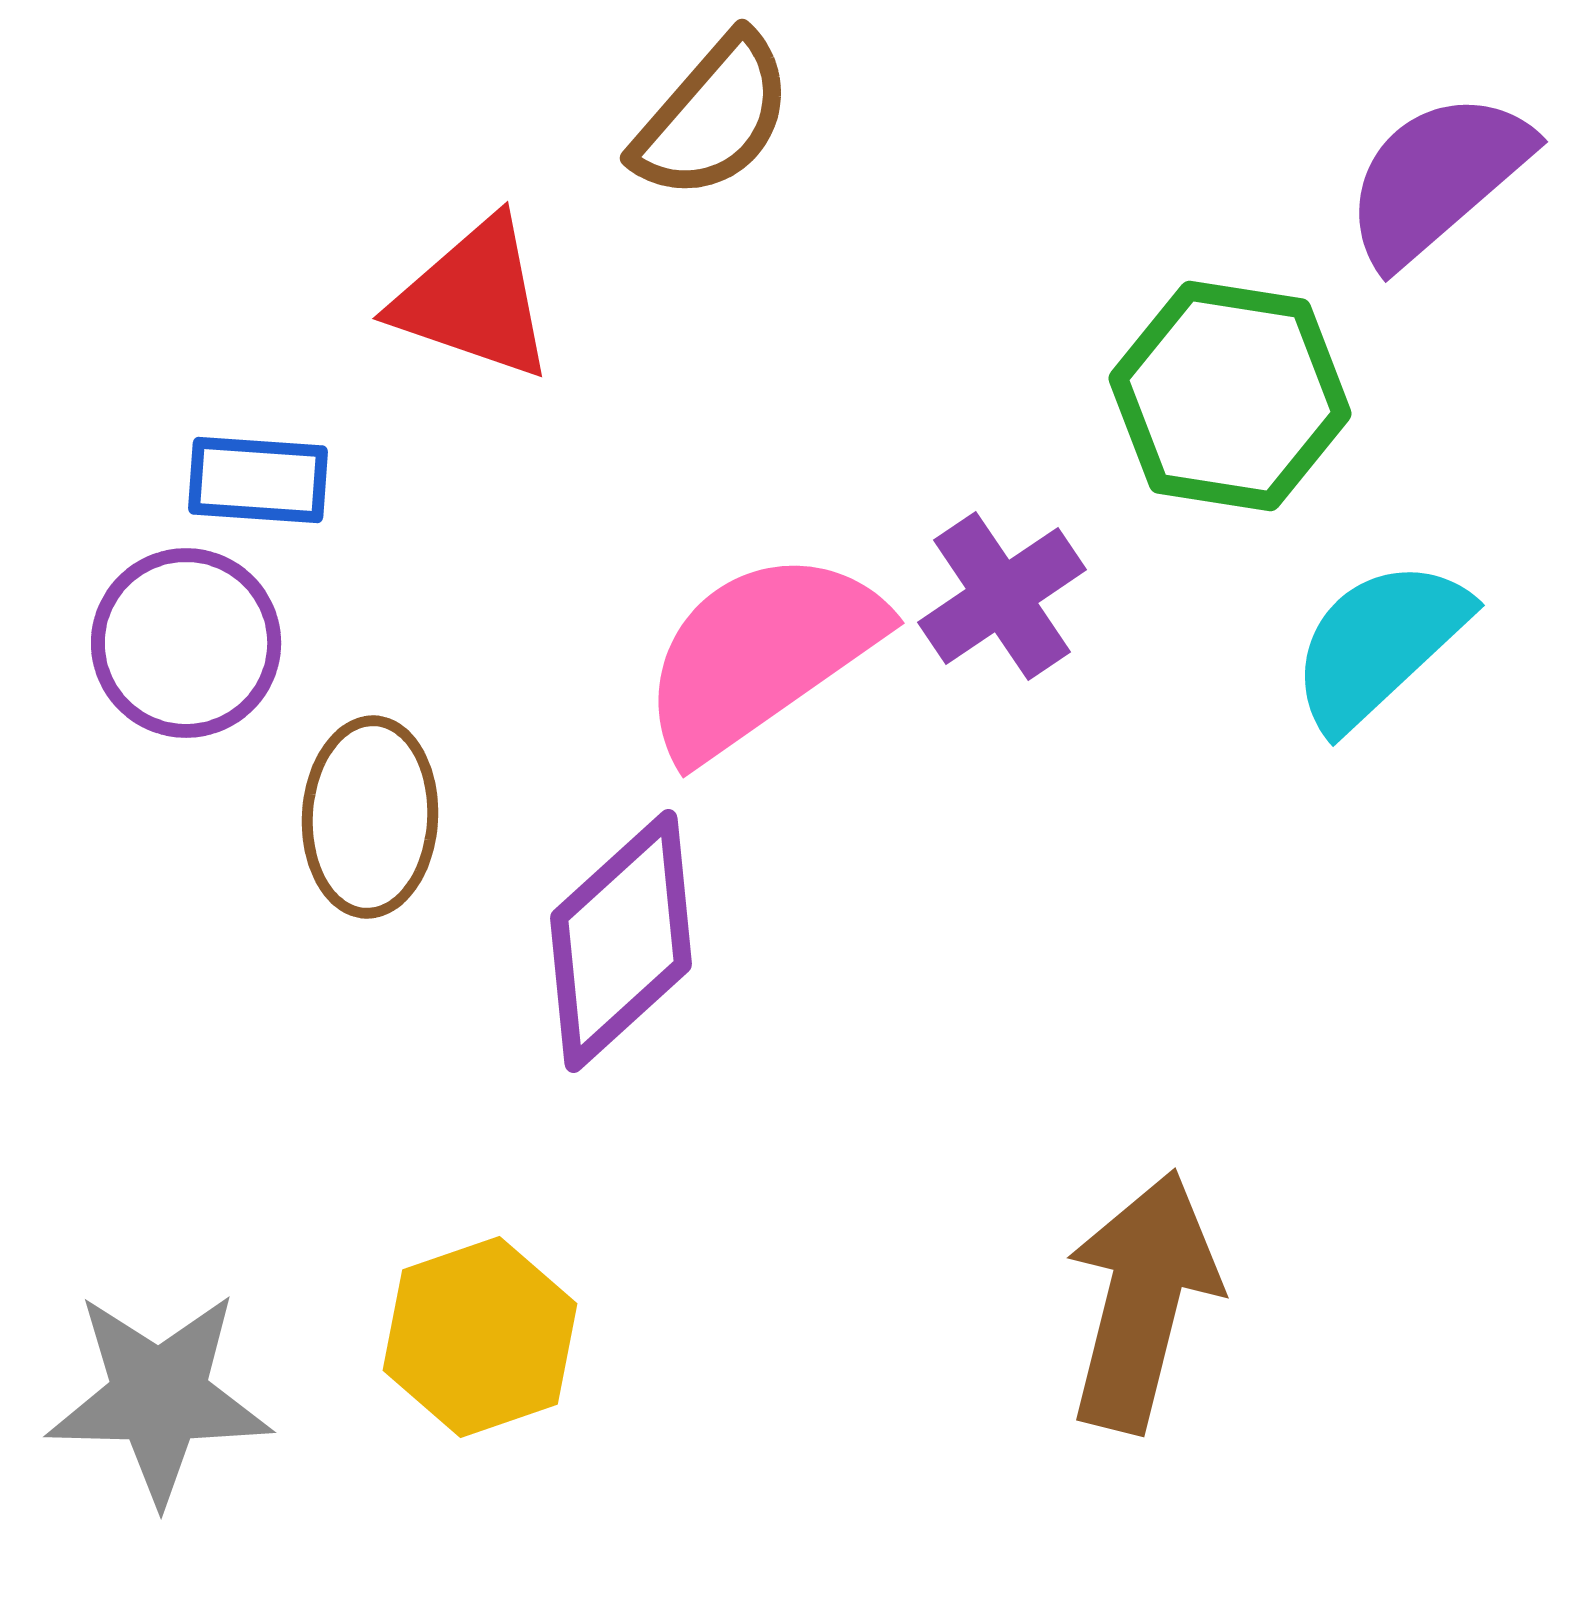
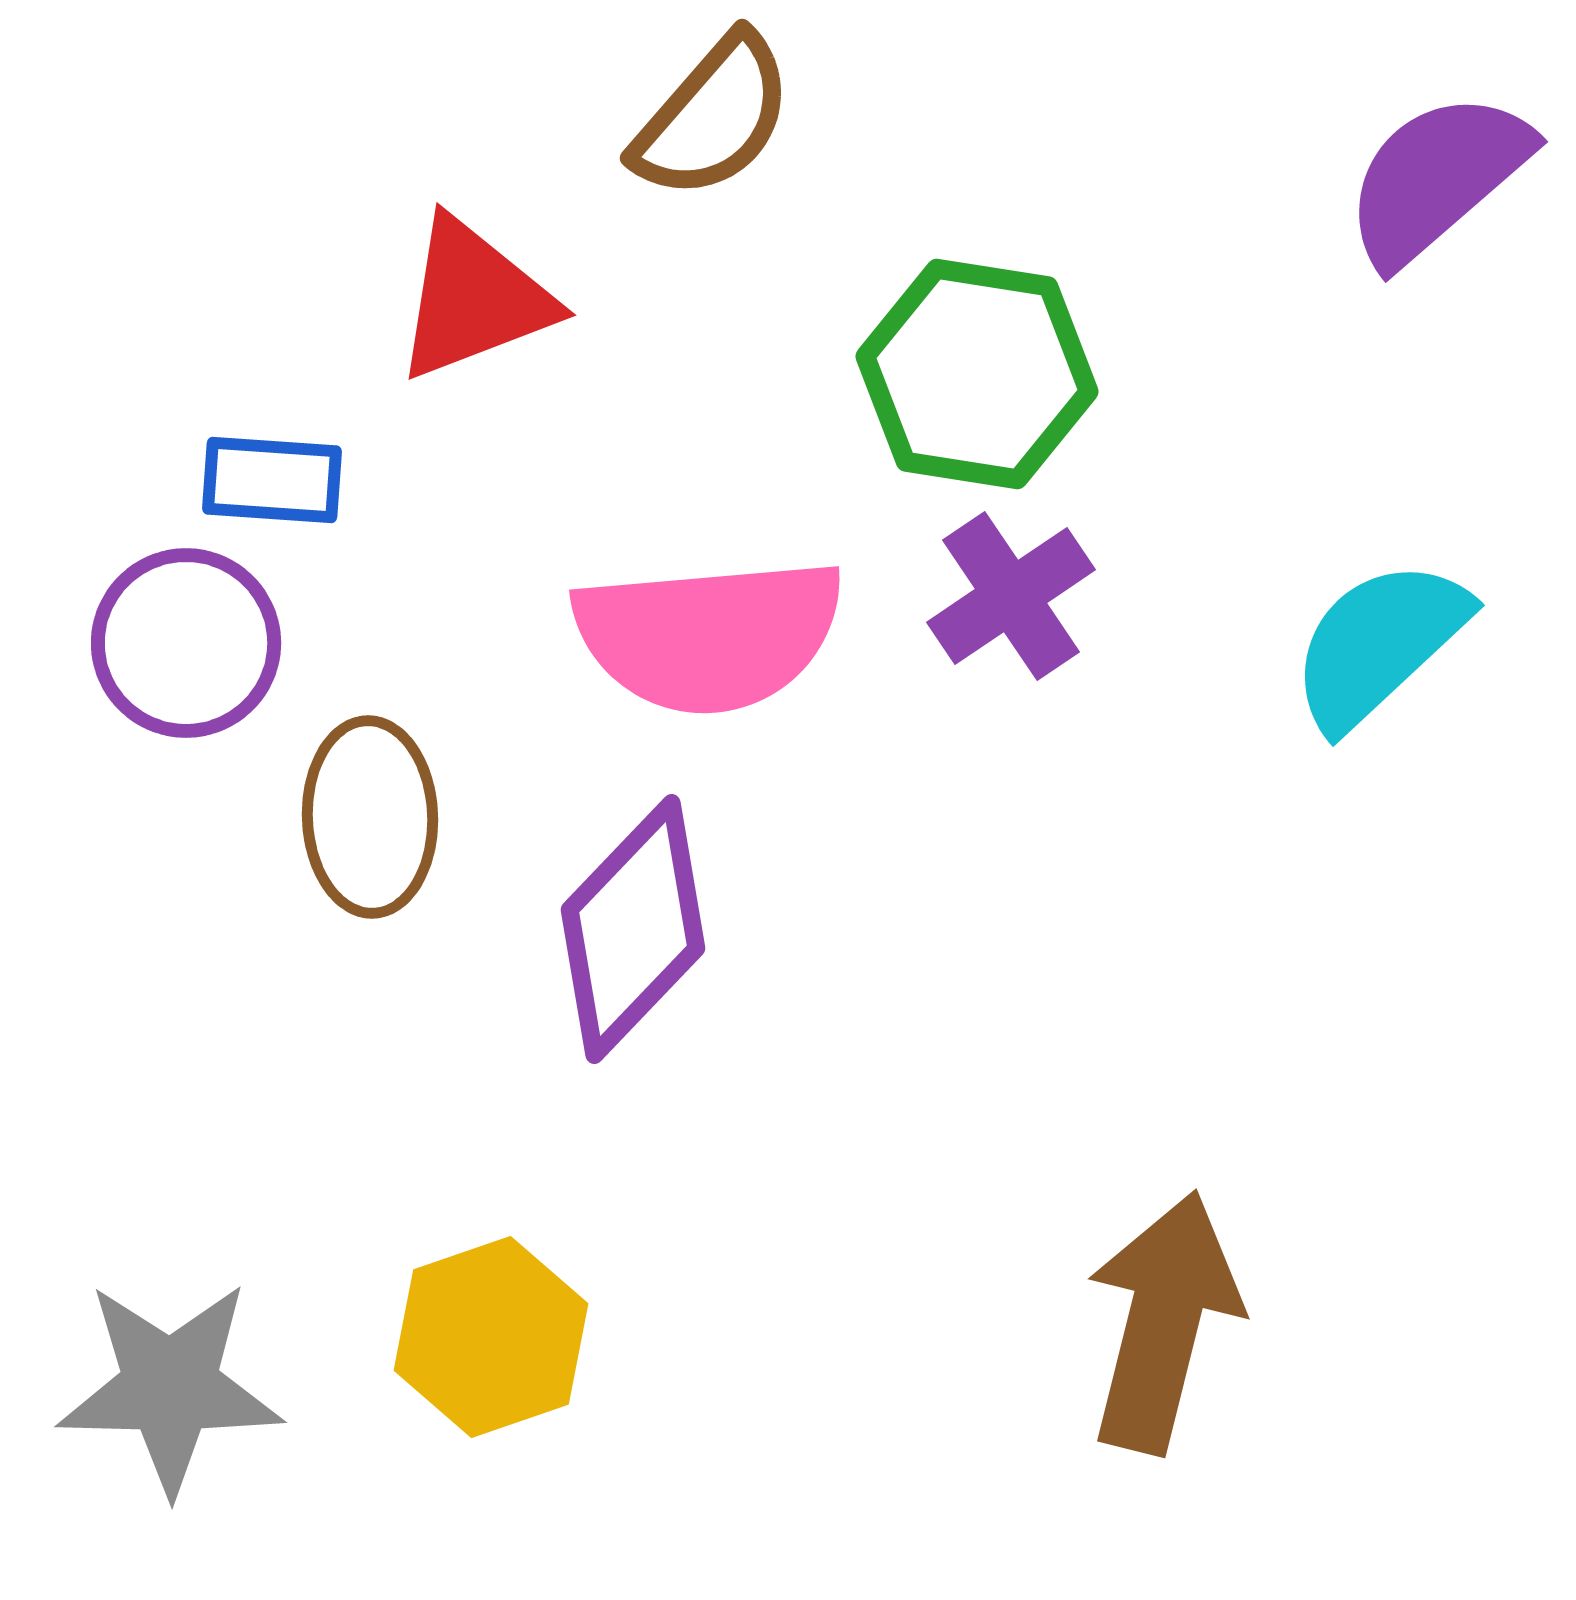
red triangle: rotated 40 degrees counterclockwise
green hexagon: moved 253 px left, 22 px up
blue rectangle: moved 14 px right
purple cross: moved 9 px right
pink semicircle: moved 52 px left, 19 px up; rotated 150 degrees counterclockwise
brown ellipse: rotated 5 degrees counterclockwise
purple diamond: moved 12 px right, 12 px up; rotated 4 degrees counterclockwise
brown arrow: moved 21 px right, 21 px down
yellow hexagon: moved 11 px right
gray star: moved 11 px right, 10 px up
